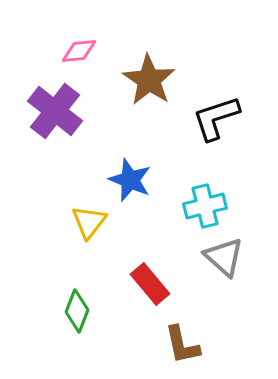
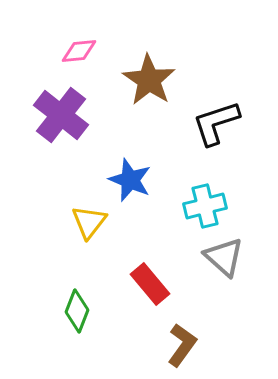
purple cross: moved 6 px right, 4 px down
black L-shape: moved 5 px down
brown L-shape: rotated 132 degrees counterclockwise
